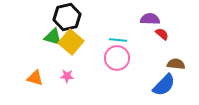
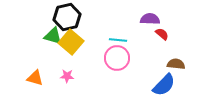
green triangle: moved 1 px up
